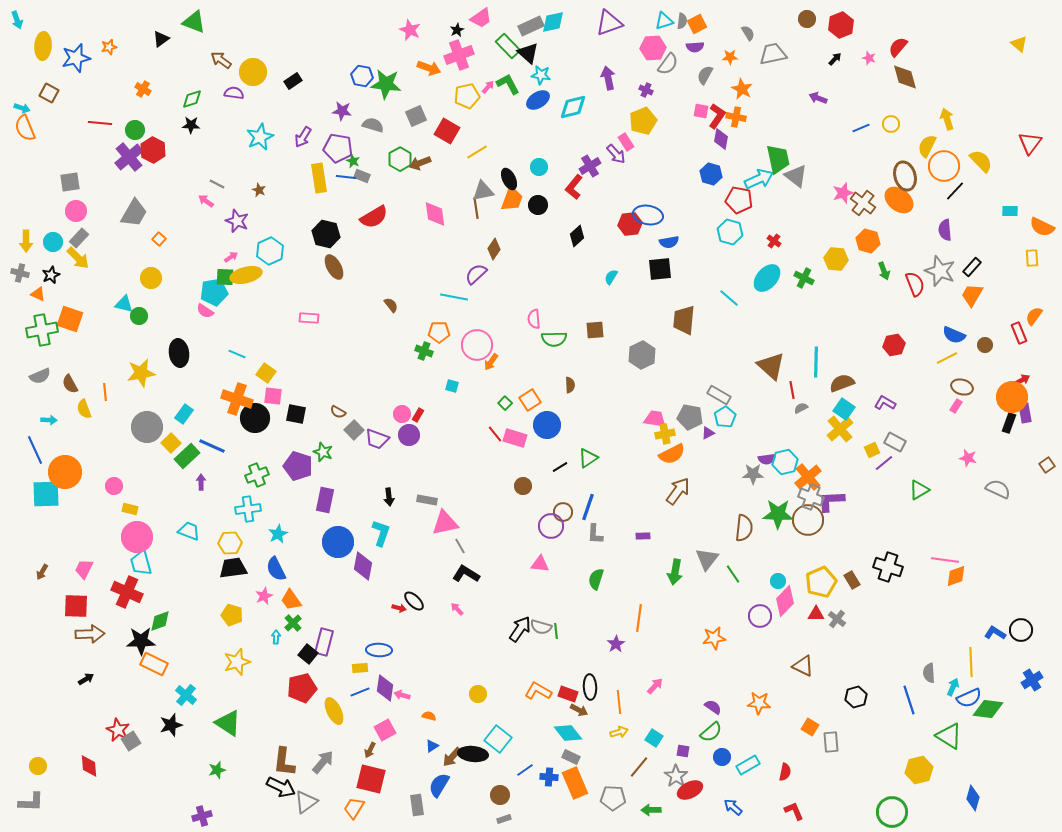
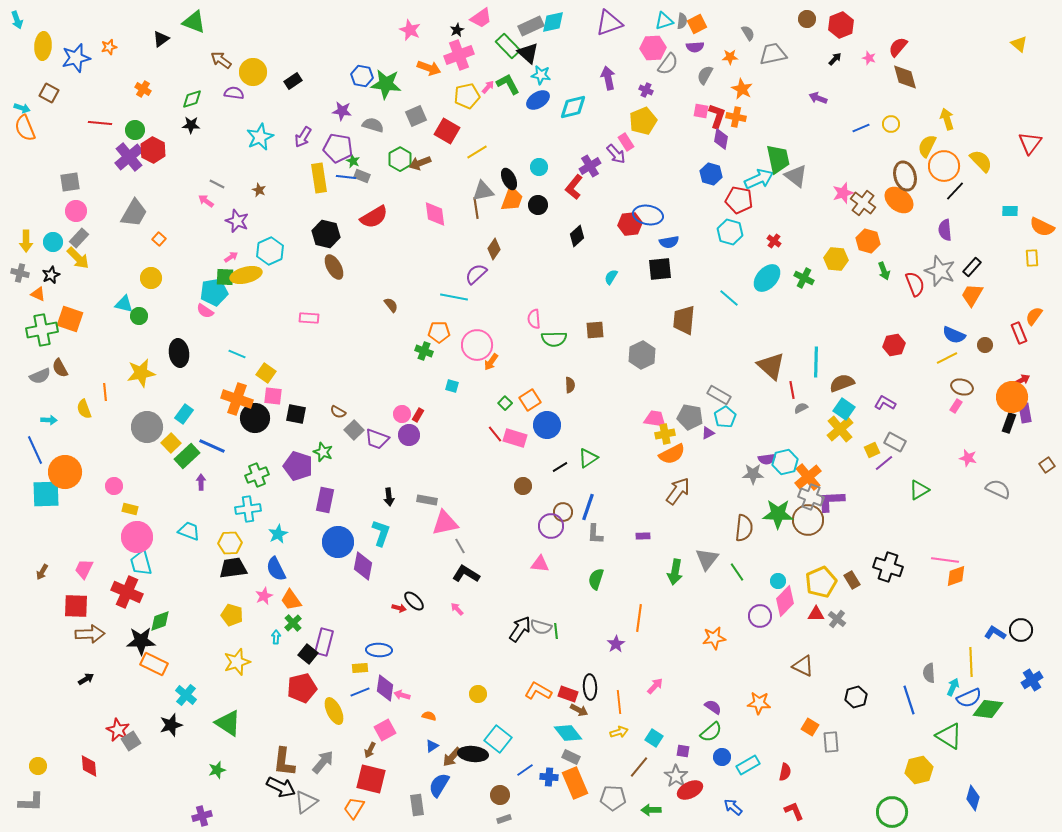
red L-shape at (717, 116): rotated 15 degrees counterclockwise
brown semicircle at (70, 384): moved 10 px left, 16 px up
green line at (733, 574): moved 4 px right, 2 px up
